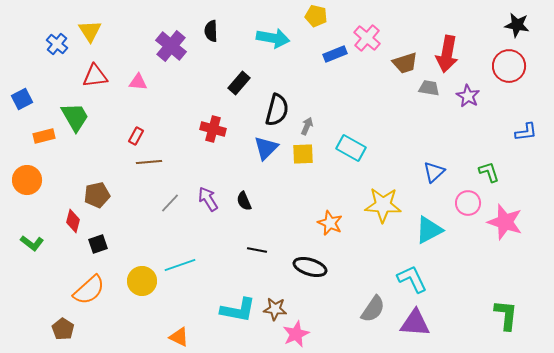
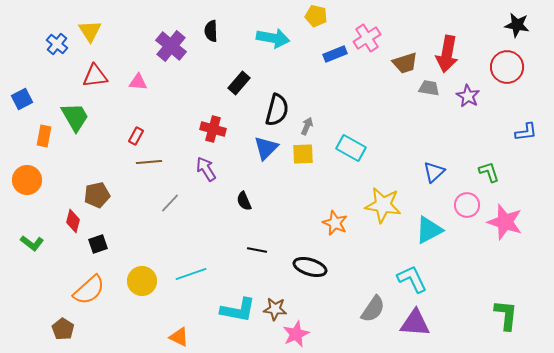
pink cross at (367, 38): rotated 16 degrees clockwise
red circle at (509, 66): moved 2 px left, 1 px down
orange rectangle at (44, 136): rotated 65 degrees counterclockwise
purple arrow at (208, 199): moved 2 px left, 30 px up
pink circle at (468, 203): moved 1 px left, 2 px down
yellow star at (383, 205): rotated 6 degrees clockwise
orange star at (330, 223): moved 5 px right
cyan line at (180, 265): moved 11 px right, 9 px down
